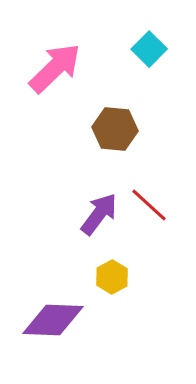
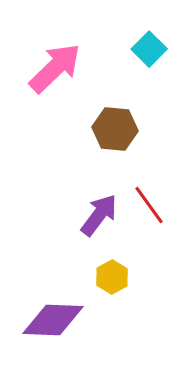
red line: rotated 12 degrees clockwise
purple arrow: moved 1 px down
